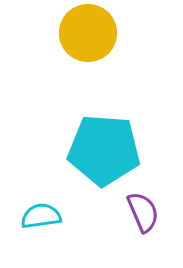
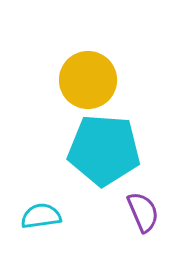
yellow circle: moved 47 px down
